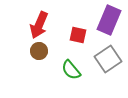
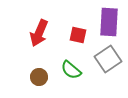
purple rectangle: moved 2 px down; rotated 20 degrees counterclockwise
red arrow: moved 8 px down
brown circle: moved 26 px down
green semicircle: rotated 10 degrees counterclockwise
